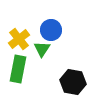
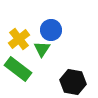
green rectangle: rotated 64 degrees counterclockwise
